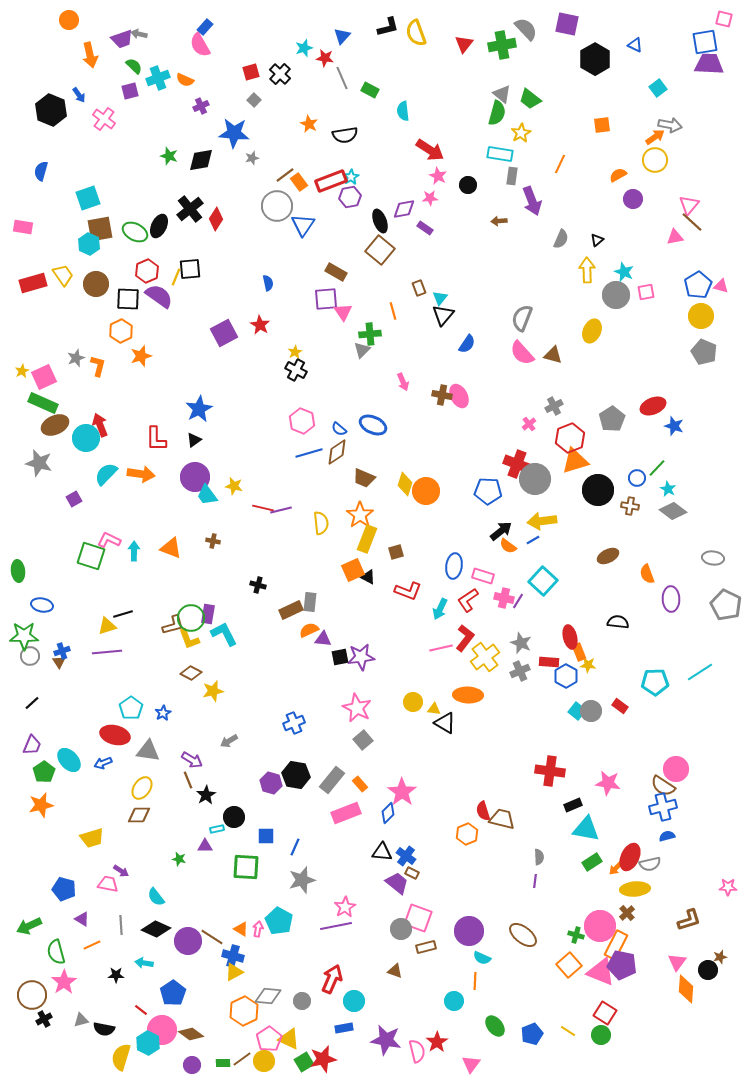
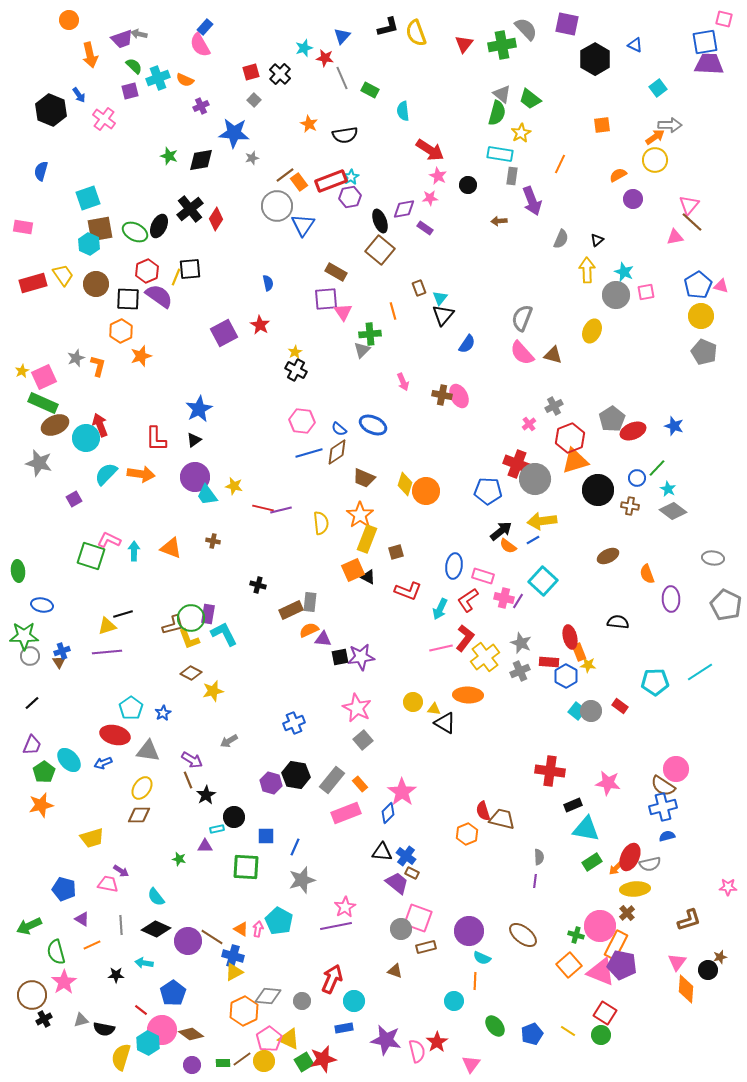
gray arrow at (670, 125): rotated 10 degrees counterclockwise
red ellipse at (653, 406): moved 20 px left, 25 px down
pink hexagon at (302, 421): rotated 15 degrees counterclockwise
